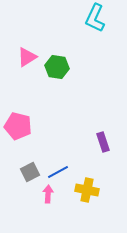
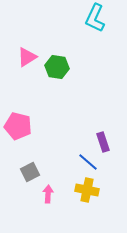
blue line: moved 30 px right, 10 px up; rotated 70 degrees clockwise
